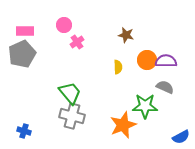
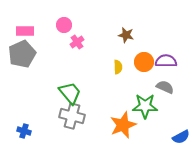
orange circle: moved 3 px left, 2 px down
